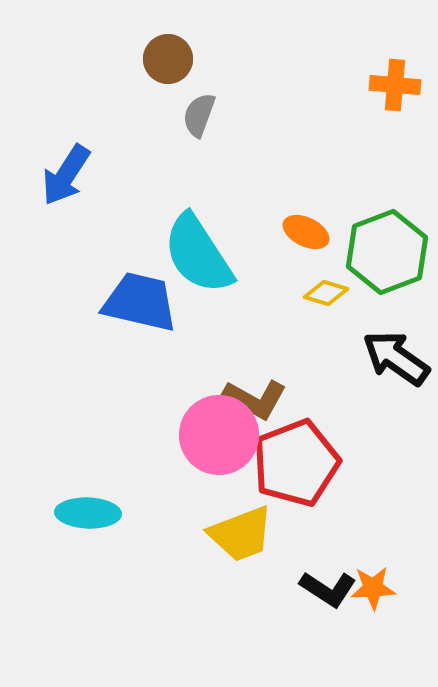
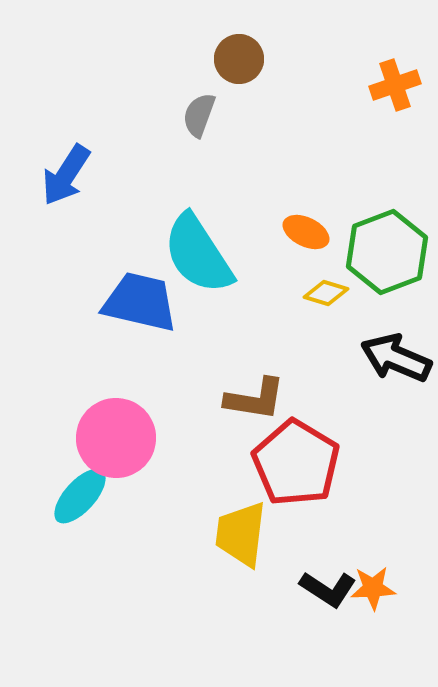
brown circle: moved 71 px right
orange cross: rotated 24 degrees counterclockwise
black arrow: rotated 12 degrees counterclockwise
brown L-shape: rotated 20 degrees counterclockwise
pink circle: moved 103 px left, 3 px down
red pentagon: rotated 20 degrees counterclockwise
cyan ellipse: moved 8 px left, 17 px up; rotated 50 degrees counterclockwise
yellow trapezoid: rotated 118 degrees clockwise
